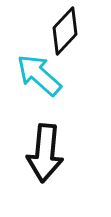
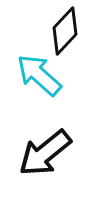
black arrow: rotated 46 degrees clockwise
